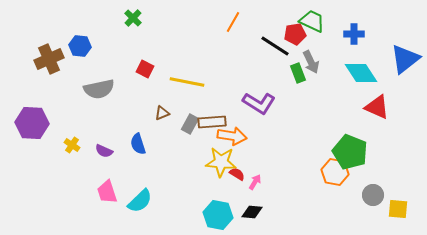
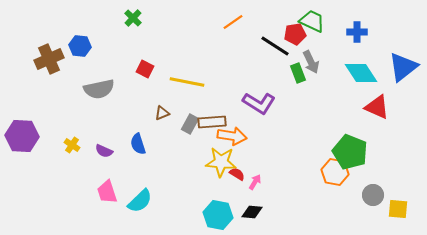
orange line: rotated 25 degrees clockwise
blue cross: moved 3 px right, 2 px up
blue triangle: moved 2 px left, 8 px down
purple hexagon: moved 10 px left, 13 px down
